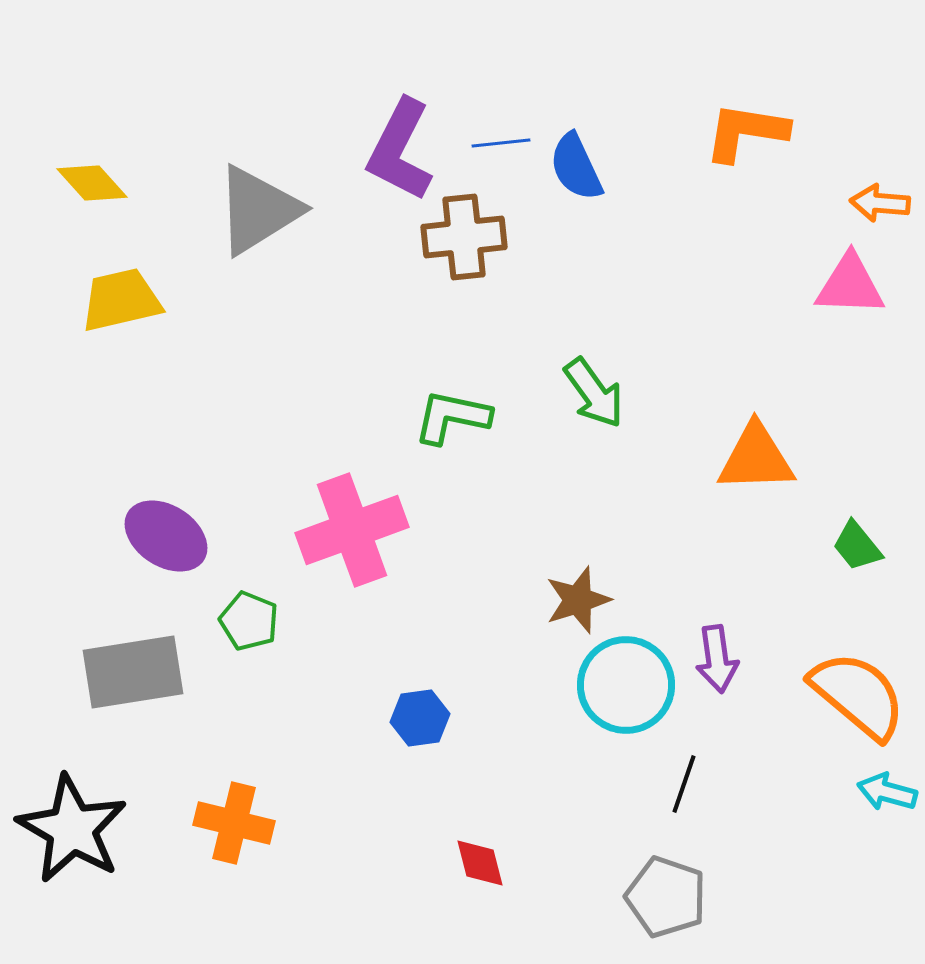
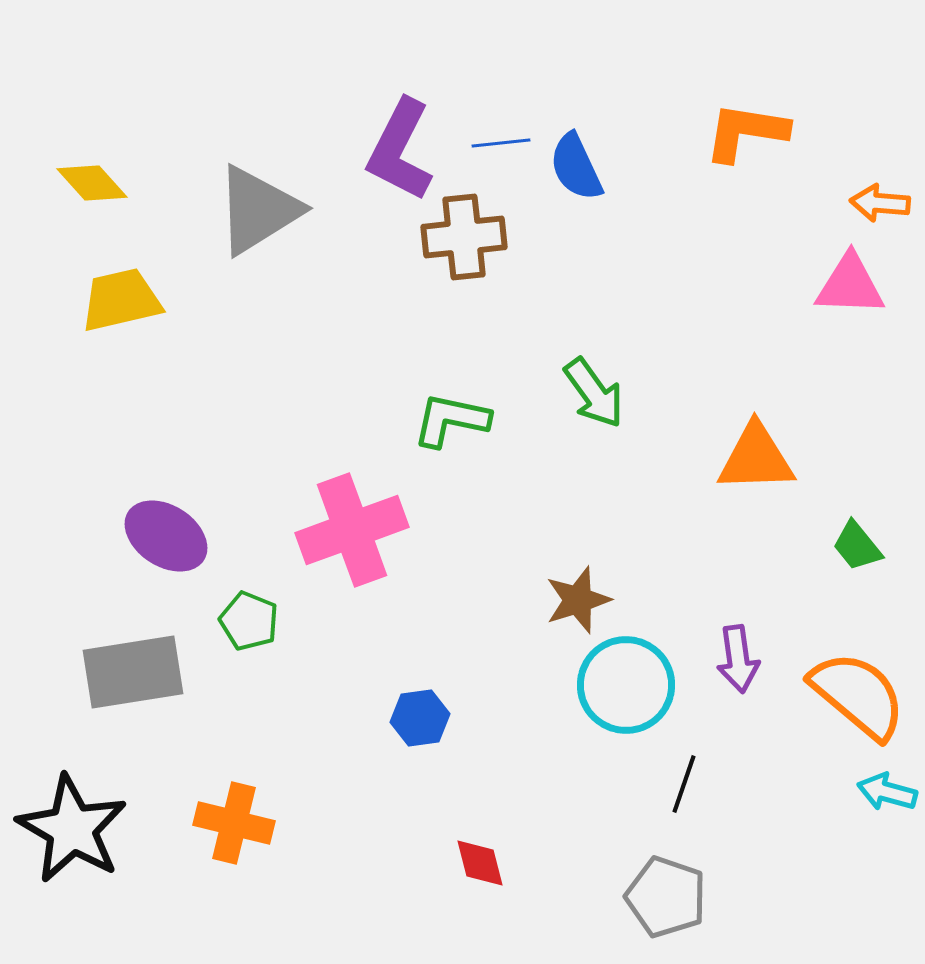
green L-shape: moved 1 px left, 3 px down
purple arrow: moved 21 px right
